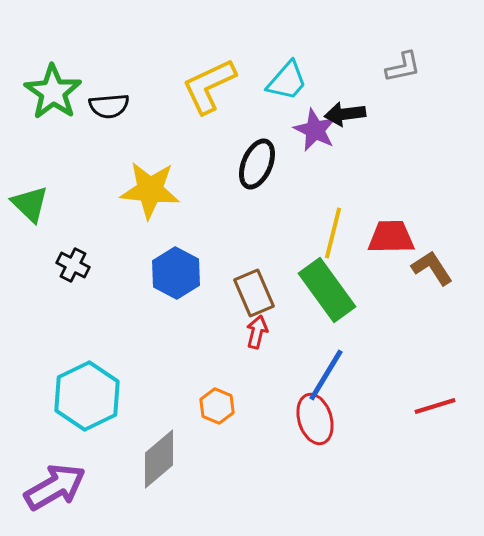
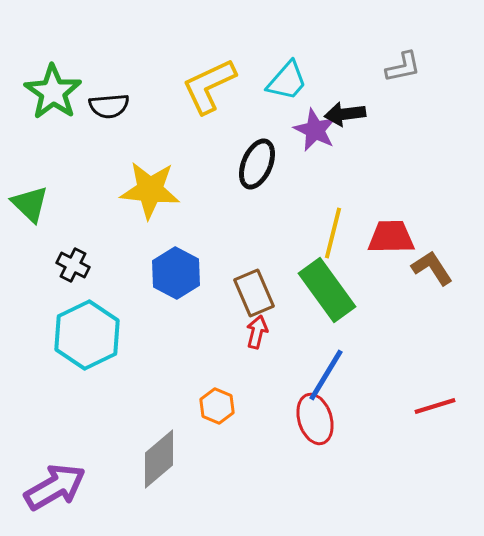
cyan hexagon: moved 61 px up
